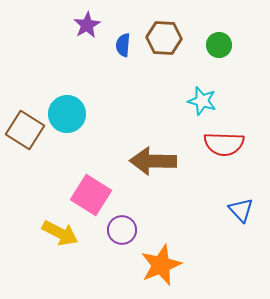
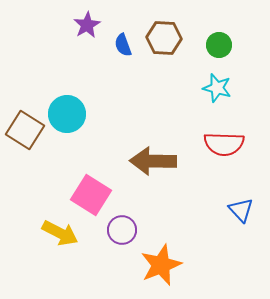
blue semicircle: rotated 25 degrees counterclockwise
cyan star: moved 15 px right, 13 px up
